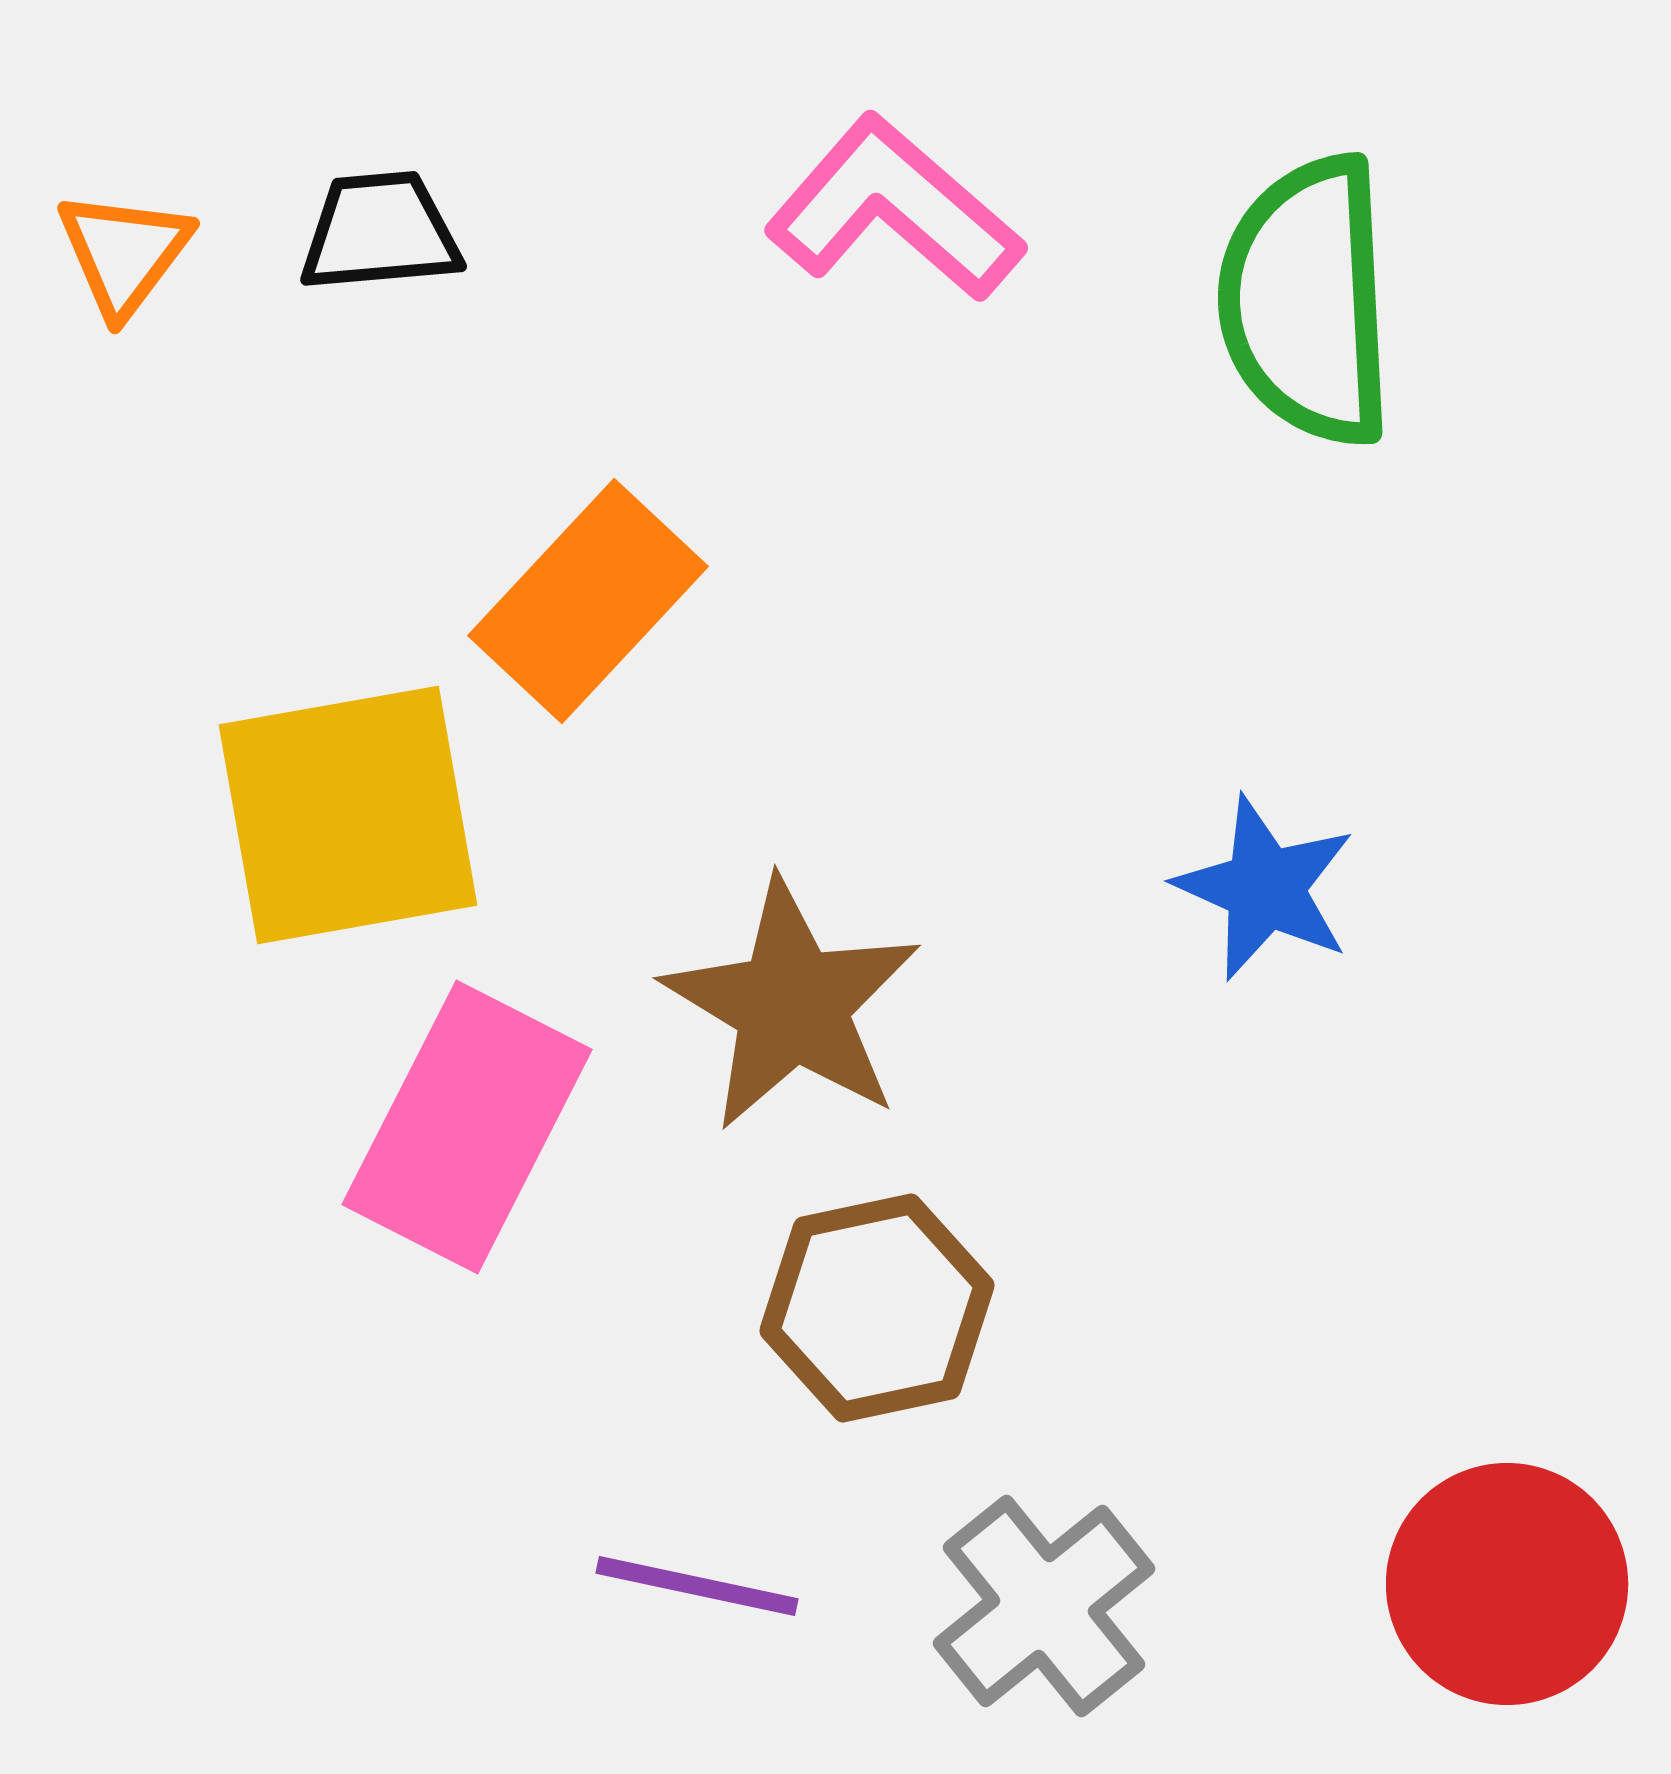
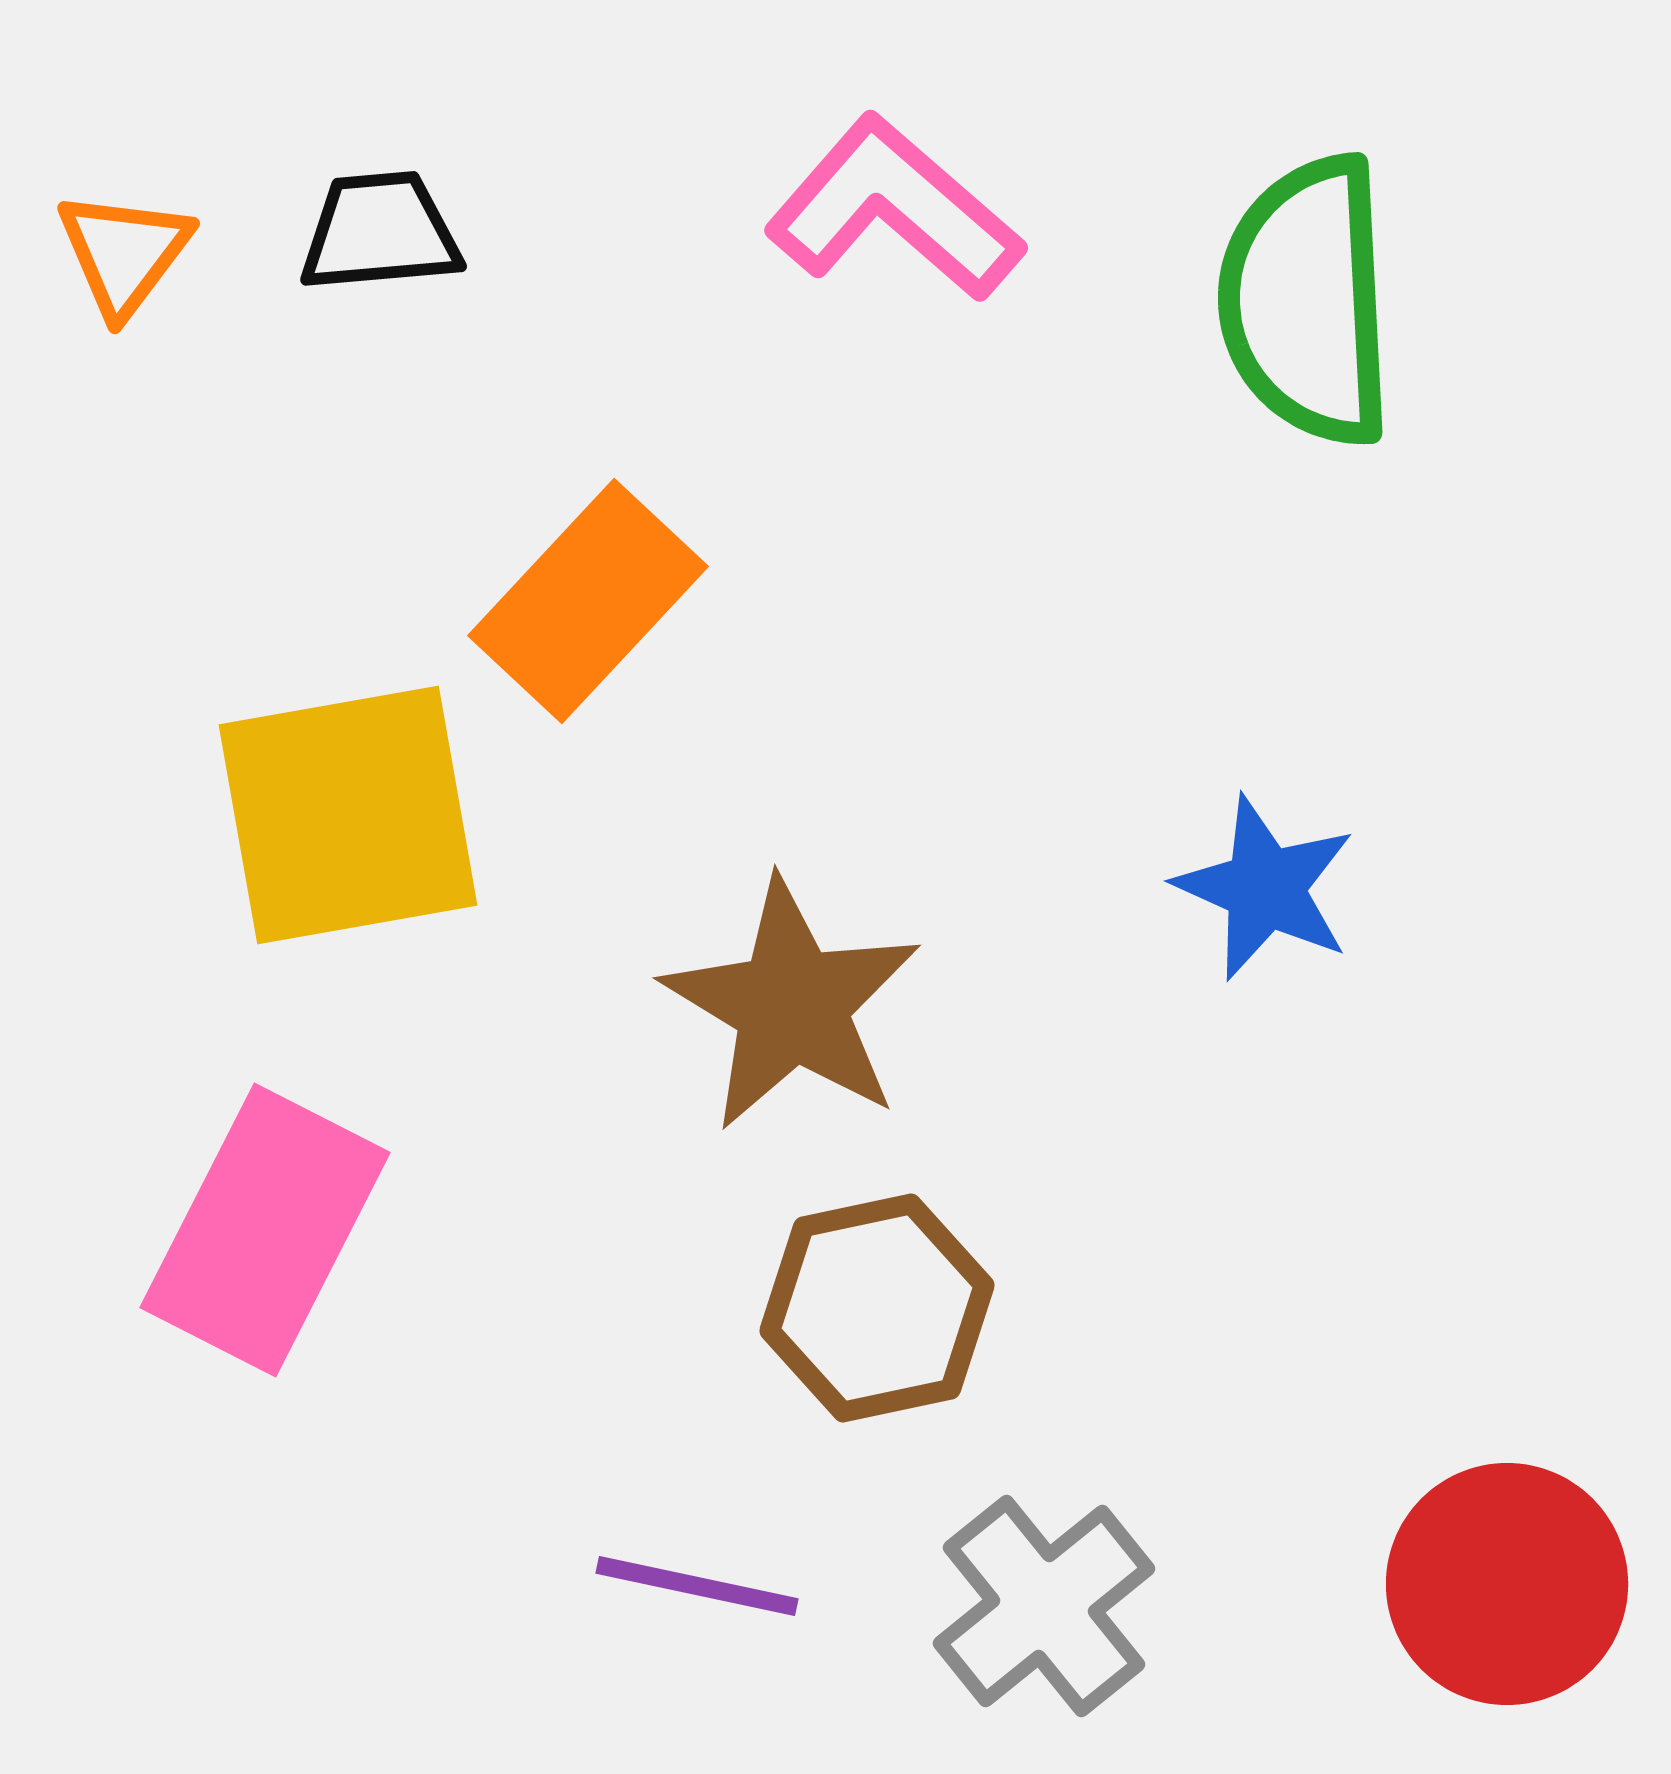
pink rectangle: moved 202 px left, 103 px down
